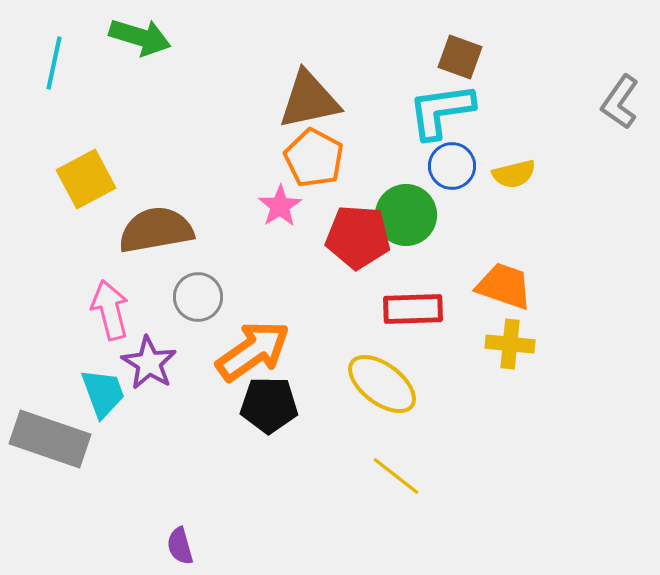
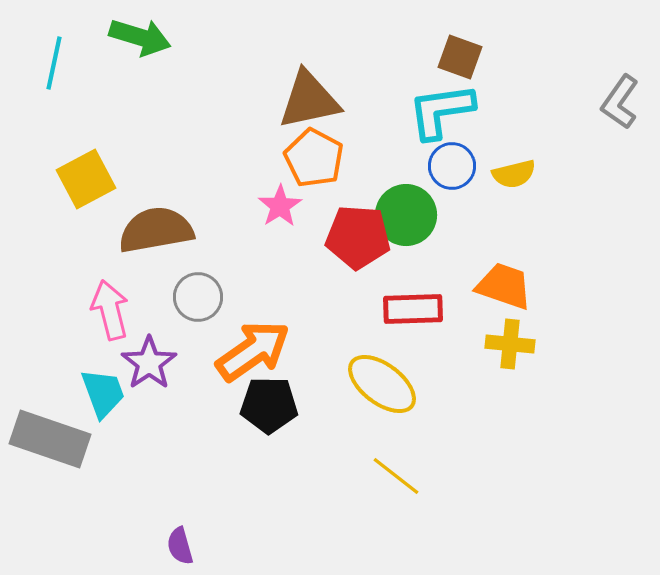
purple star: rotated 6 degrees clockwise
